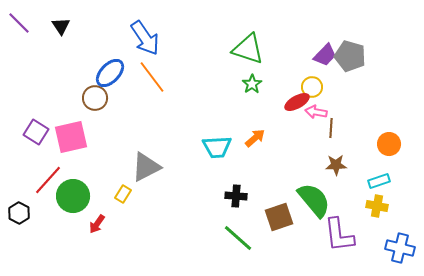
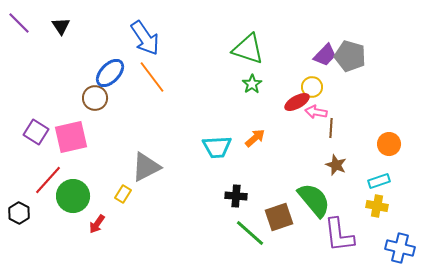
brown star: rotated 25 degrees clockwise
green line: moved 12 px right, 5 px up
